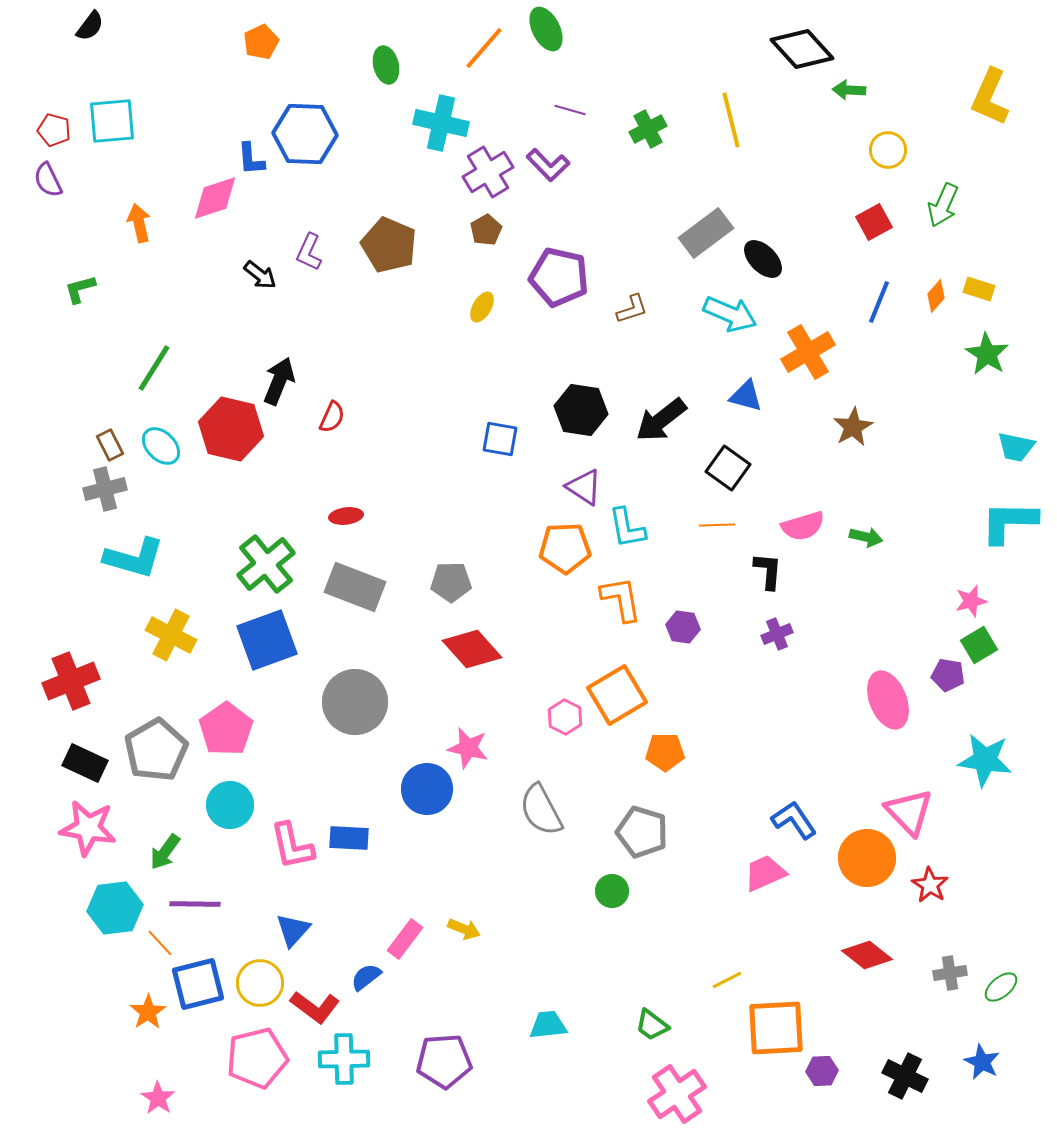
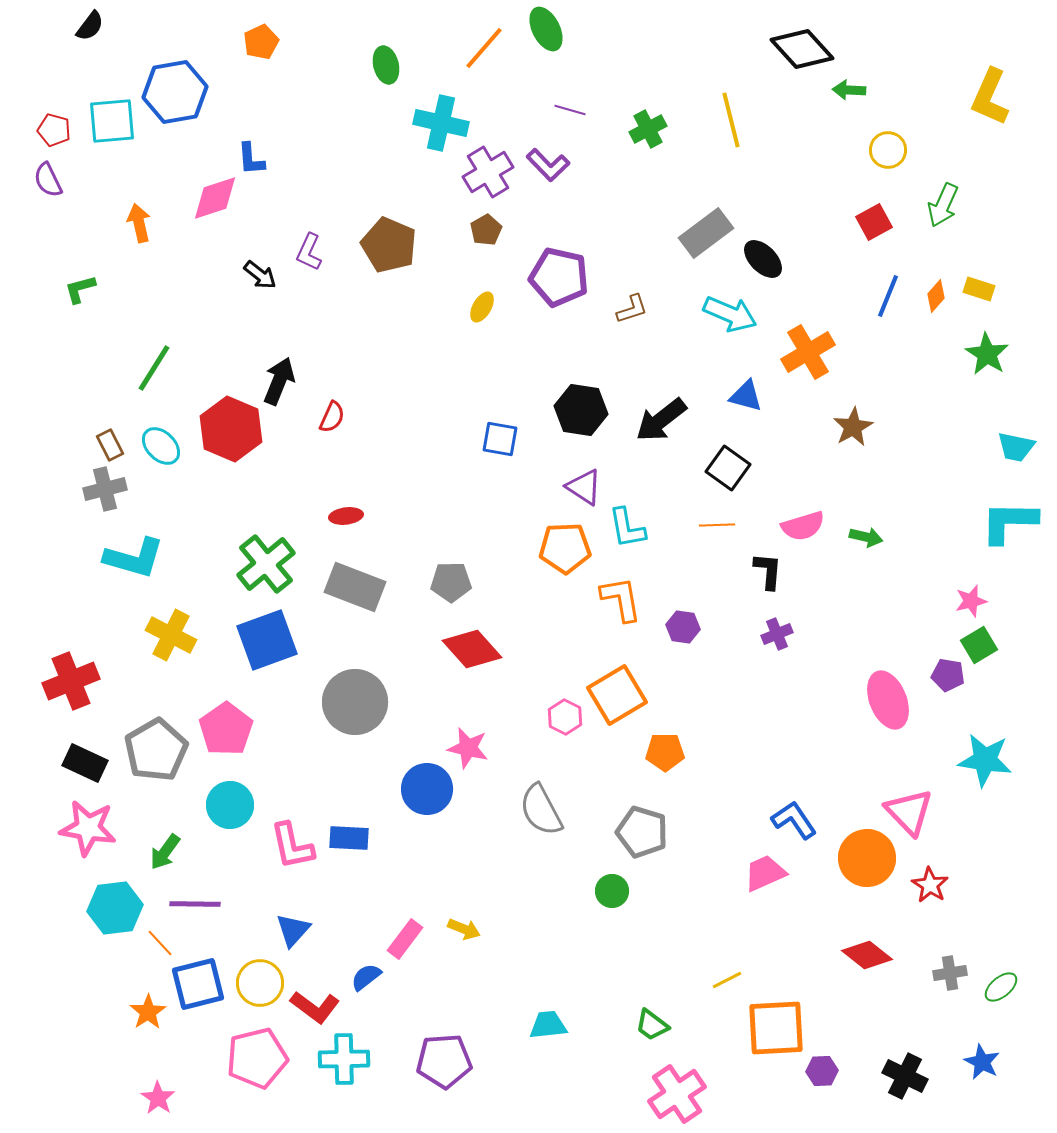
blue hexagon at (305, 134): moved 130 px left, 42 px up; rotated 12 degrees counterclockwise
blue line at (879, 302): moved 9 px right, 6 px up
red hexagon at (231, 429): rotated 10 degrees clockwise
